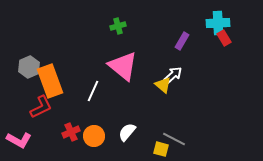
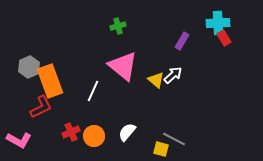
yellow triangle: moved 7 px left, 5 px up
